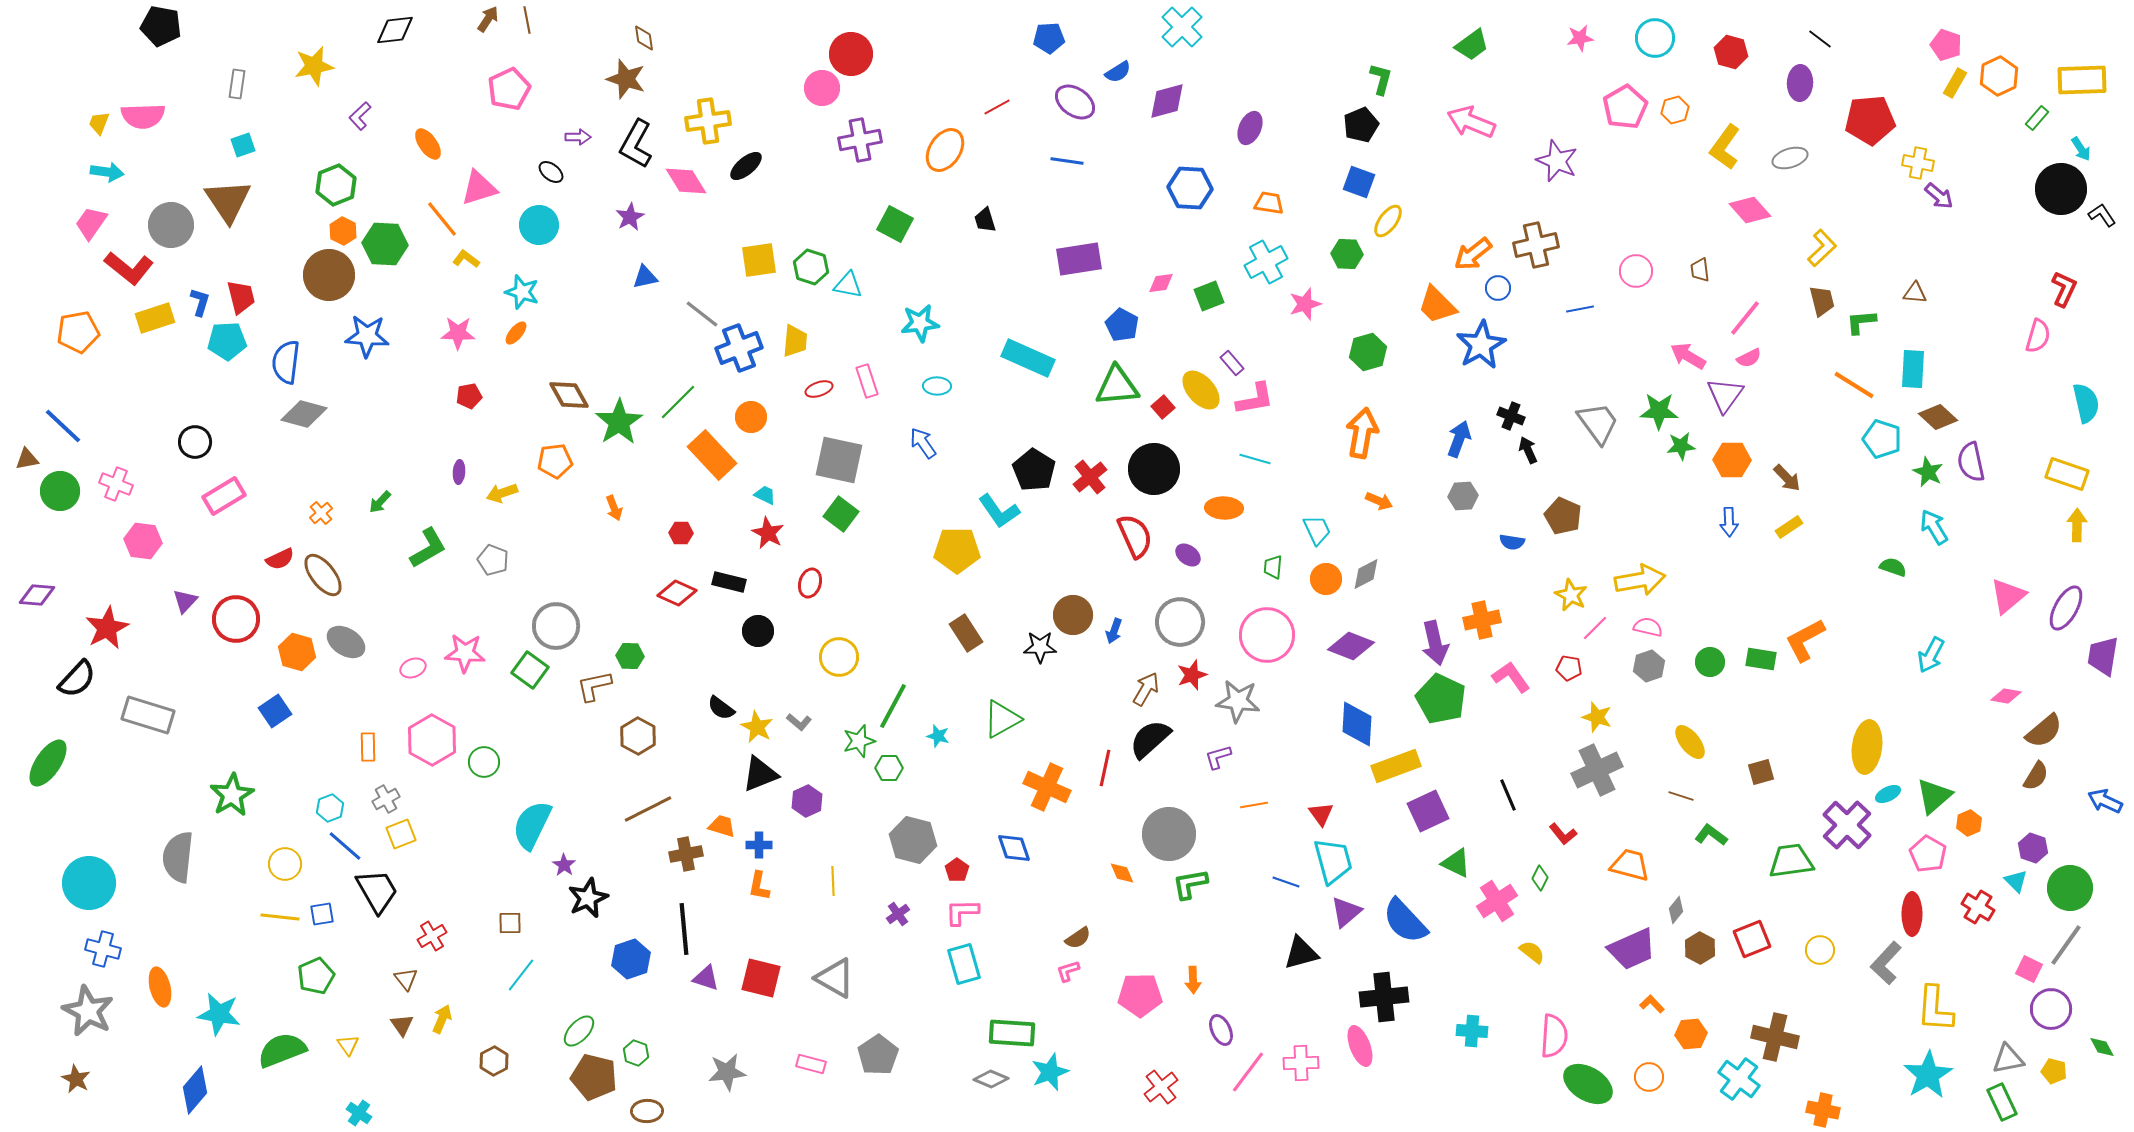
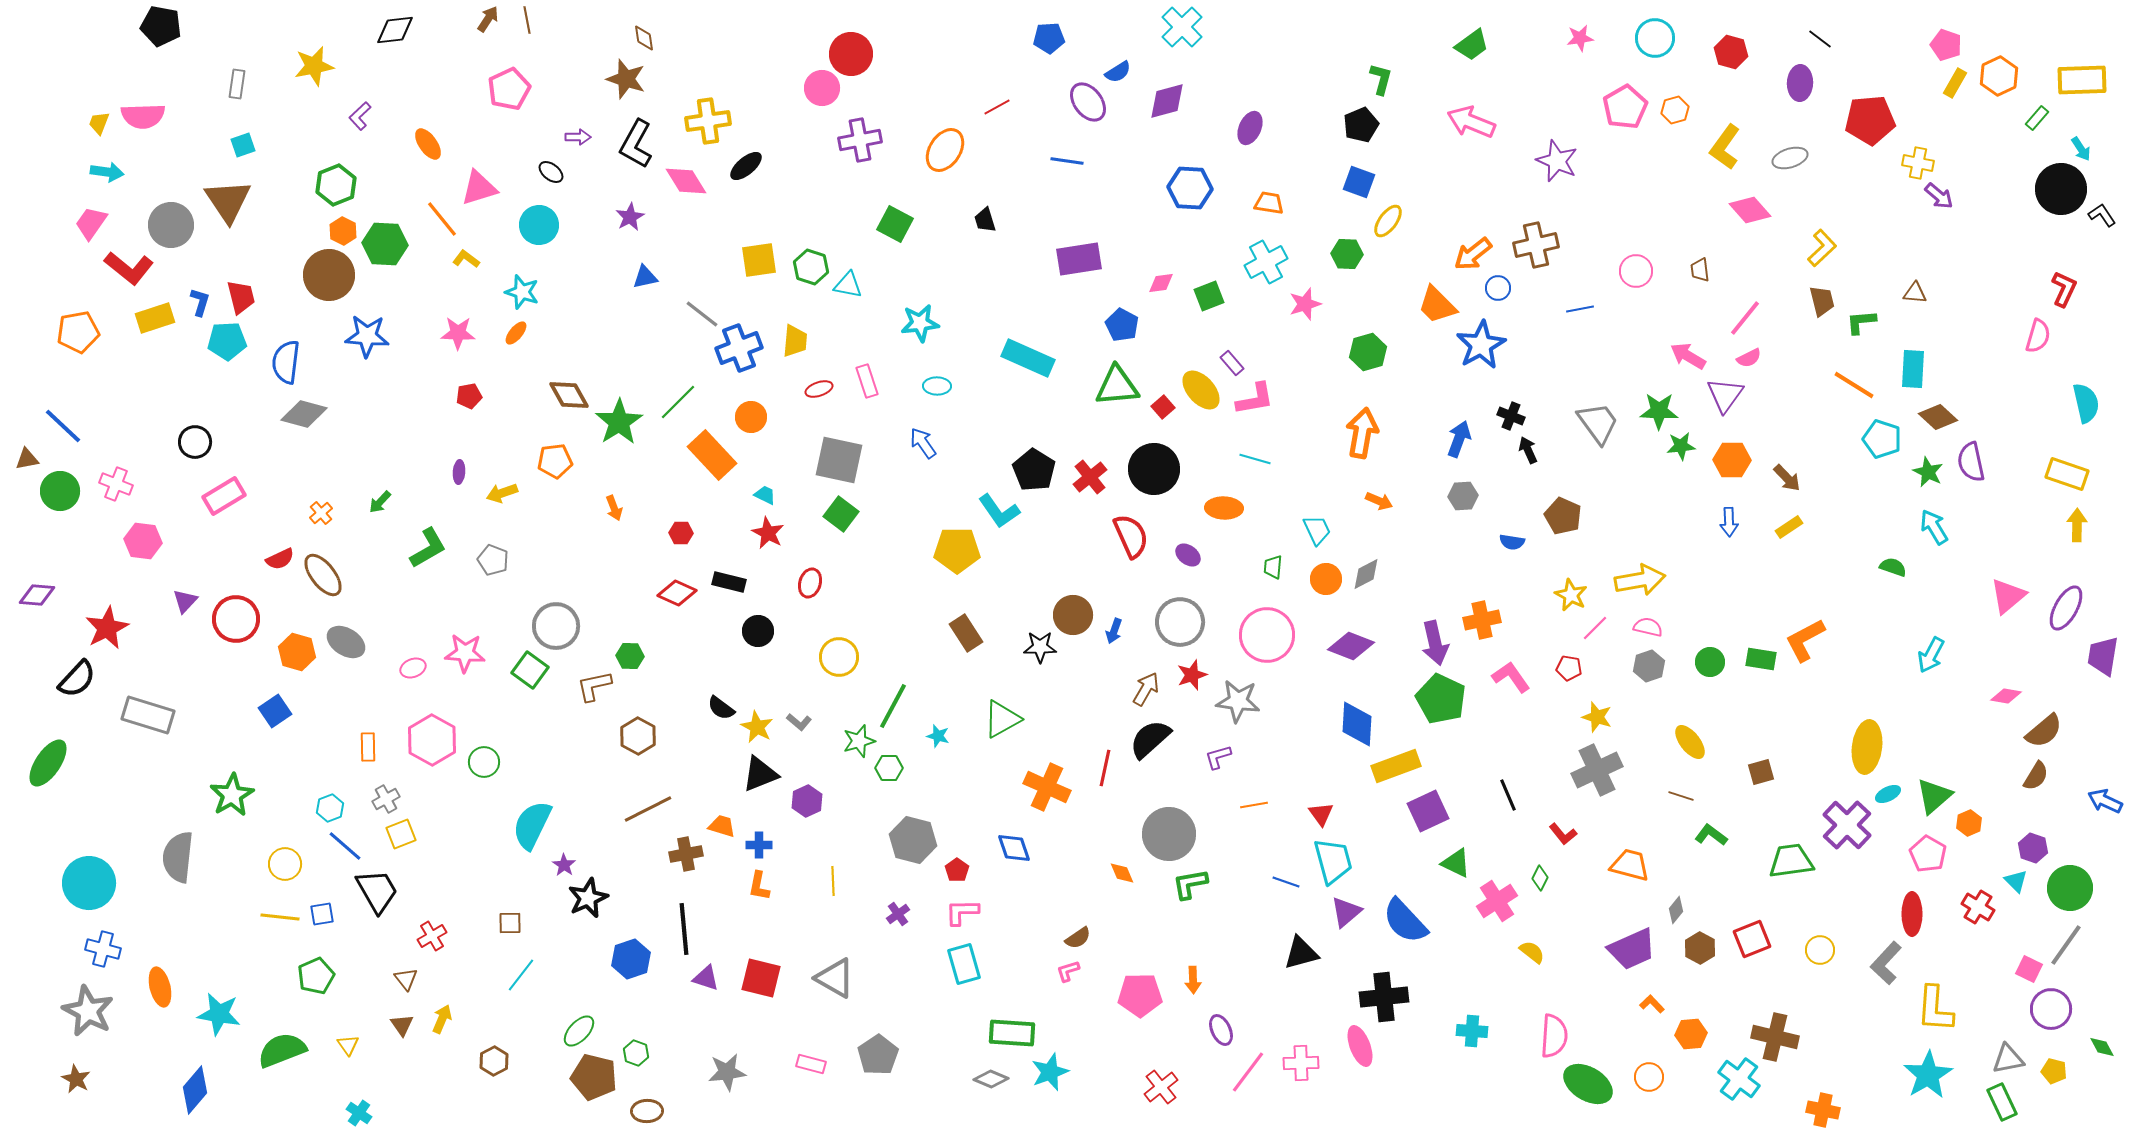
purple ellipse at (1075, 102): moved 13 px right; rotated 18 degrees clockwise
red semicircle at (1135, 536): moved 4 px left
